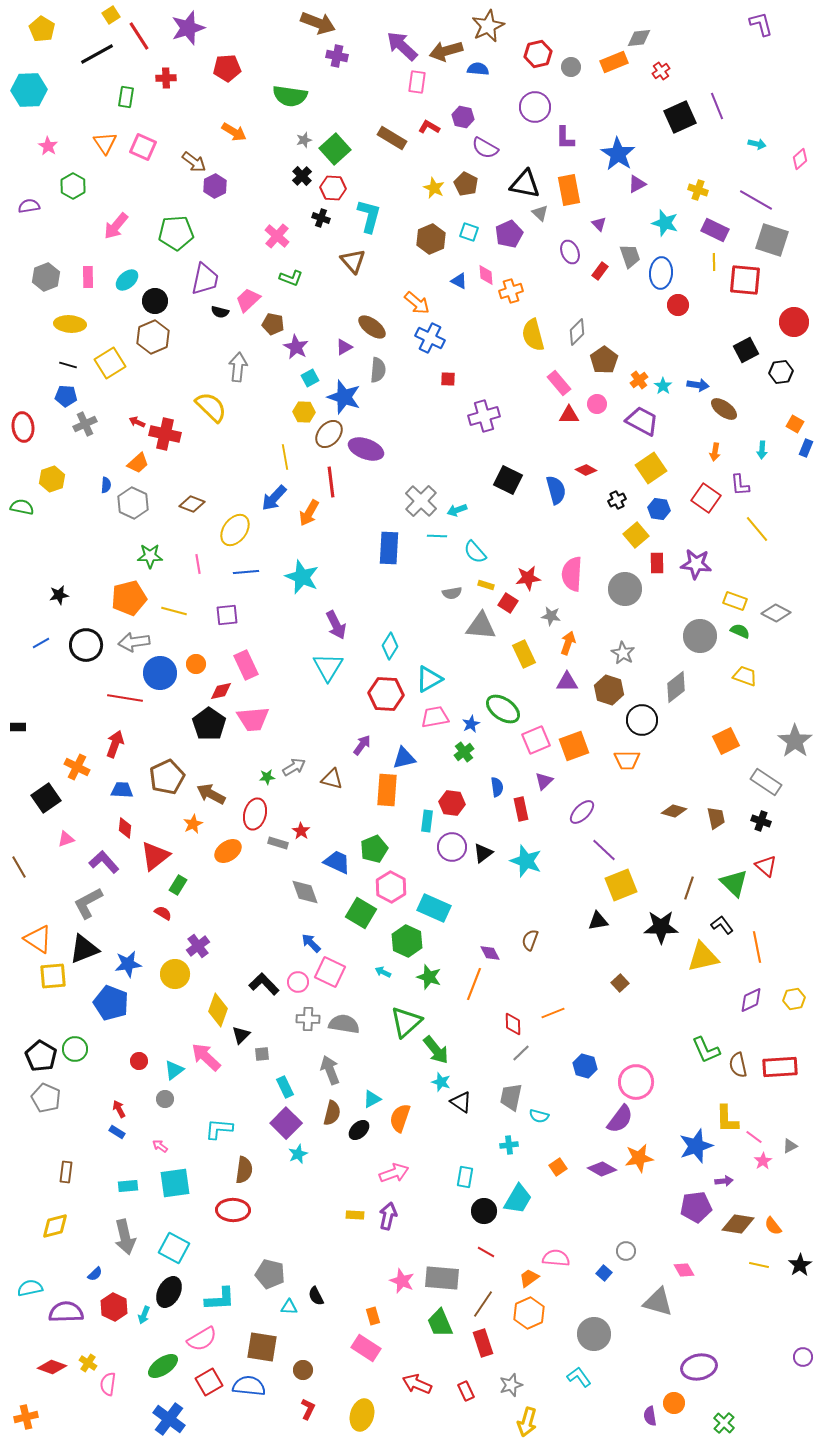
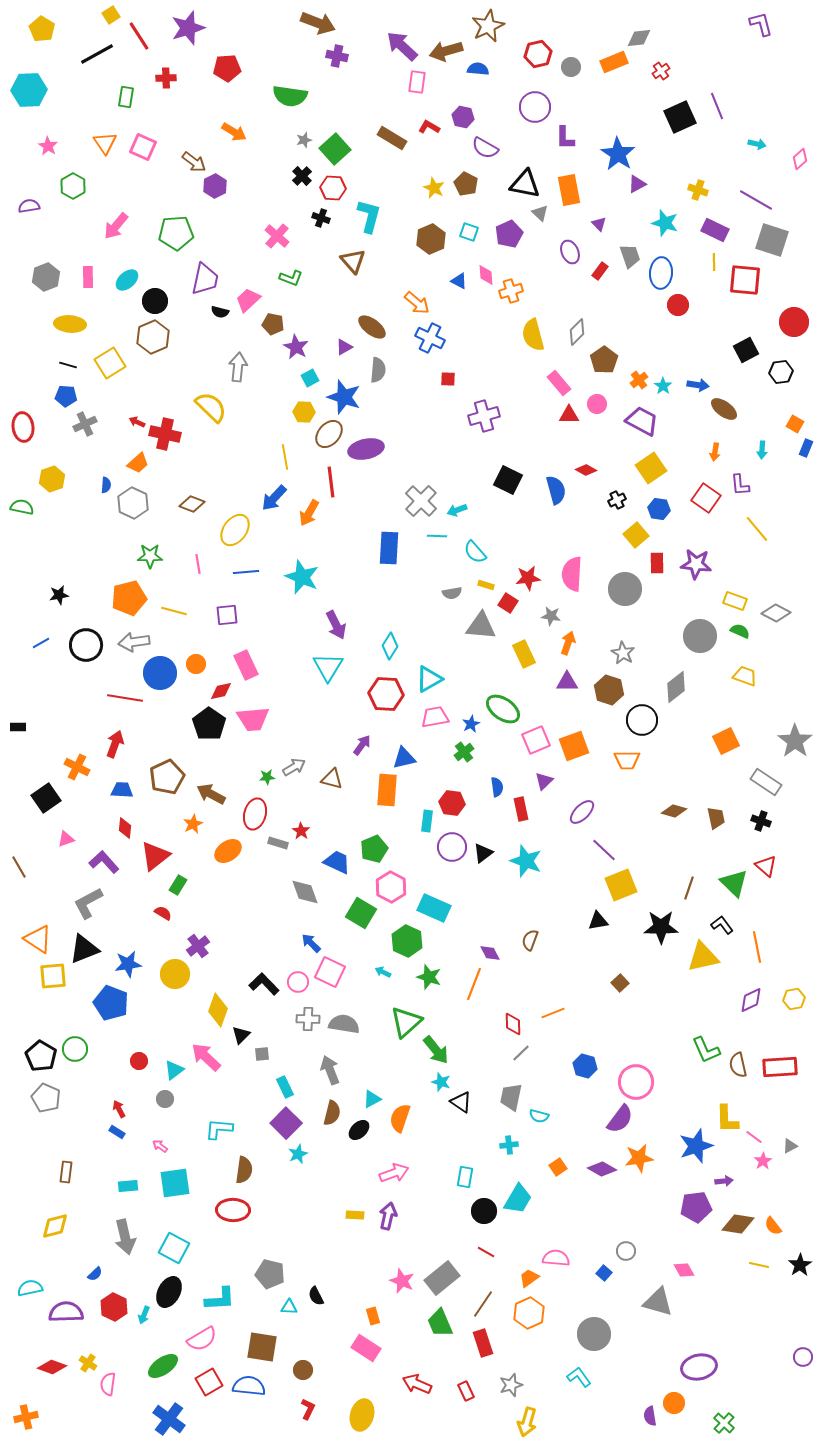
purple ellipse at (366, 449): rotated 32 degrees counterclockwise
gray rectangle at (442, 1278): rotated 44 degrees counterclockwise
